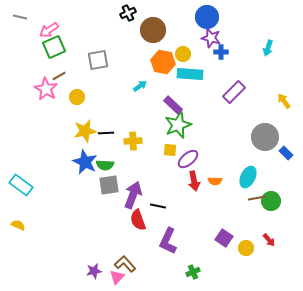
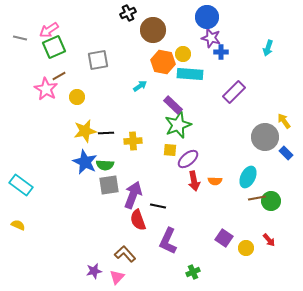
gray line at (20, 17): moved 21 px down
yellow arrow at (284, 101): moved 20 px down
brown L-shape at (125, 264): moved 10 px up
